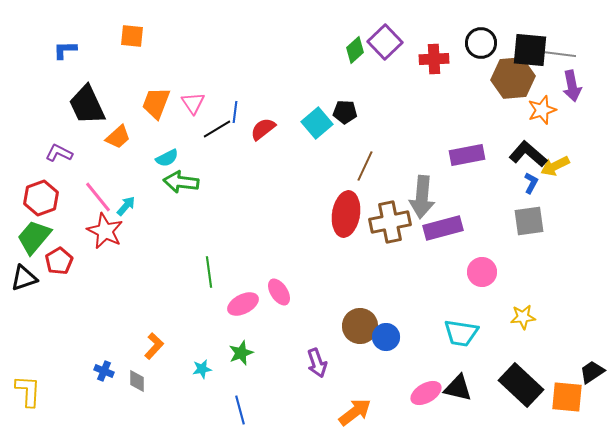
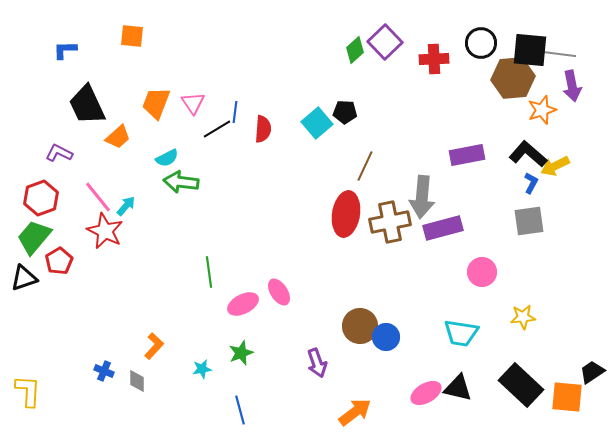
red semicircle at (263, 129): rotated 132 degrees clockwise
